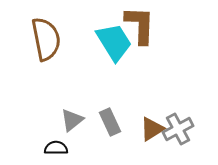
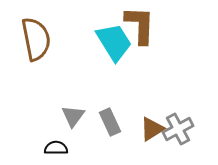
brown semicircle: moved 10 px left
gray triangle: moved 1 px right, 4 px up; rotated 15 degrees counterclockwise
